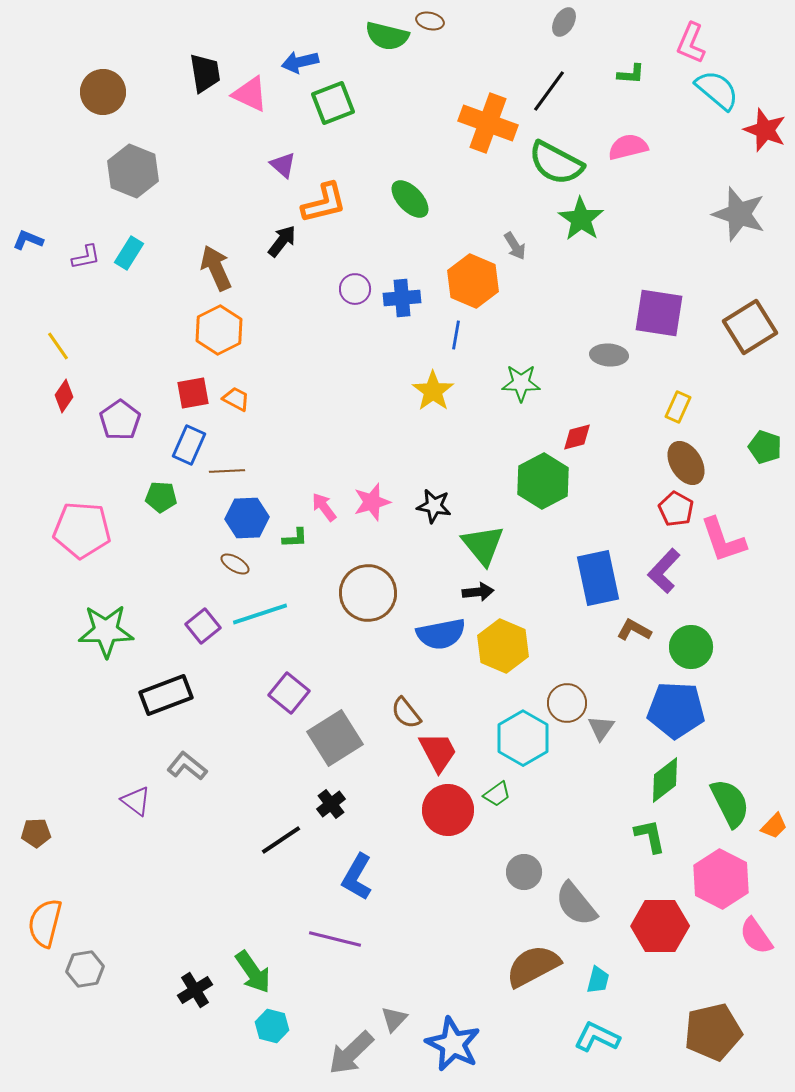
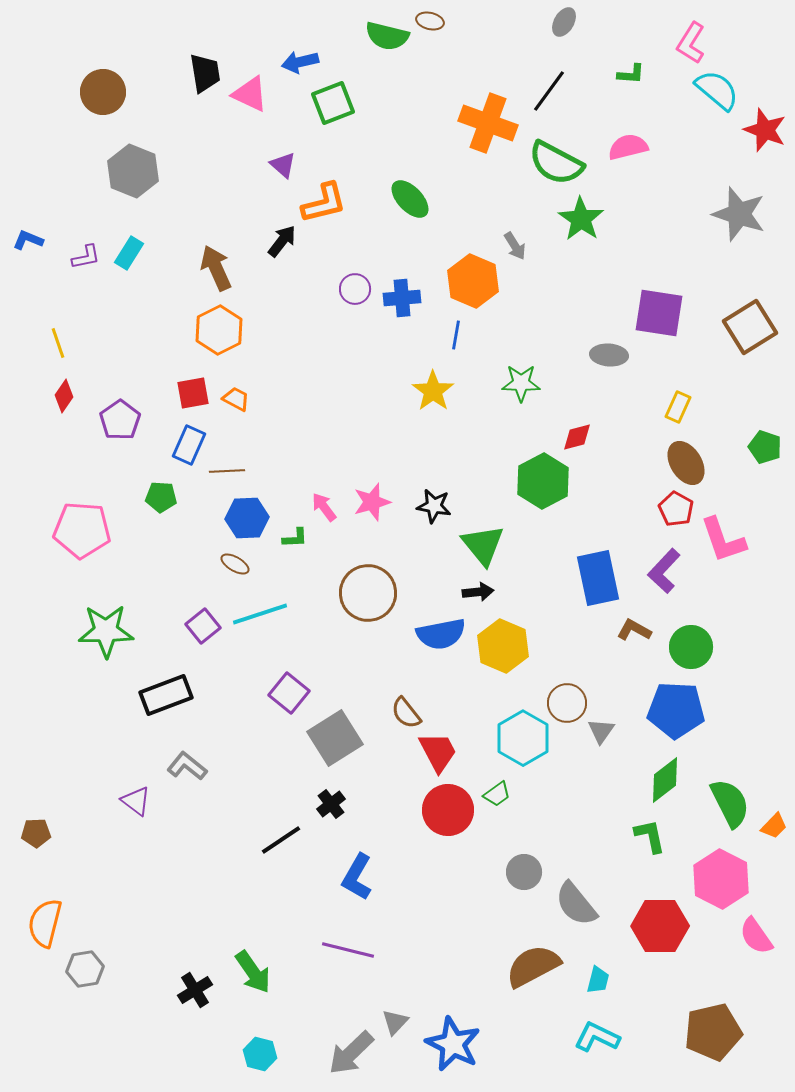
pink L-shape at (691, 43): rotated 9 degrees clockwise
yellow line at (58, 346): moved 3 px up; rotated 16 degrees clockwise
gray triangle at (601, 728): moved 3 px down
purple line at (335, 939): moved 13 px right, 11 px down
gray triangle at (394, 1019): moved 1 px right, 3 px down
cyan hexagon at (272, 1026): moved 12 px left, 28 px down
